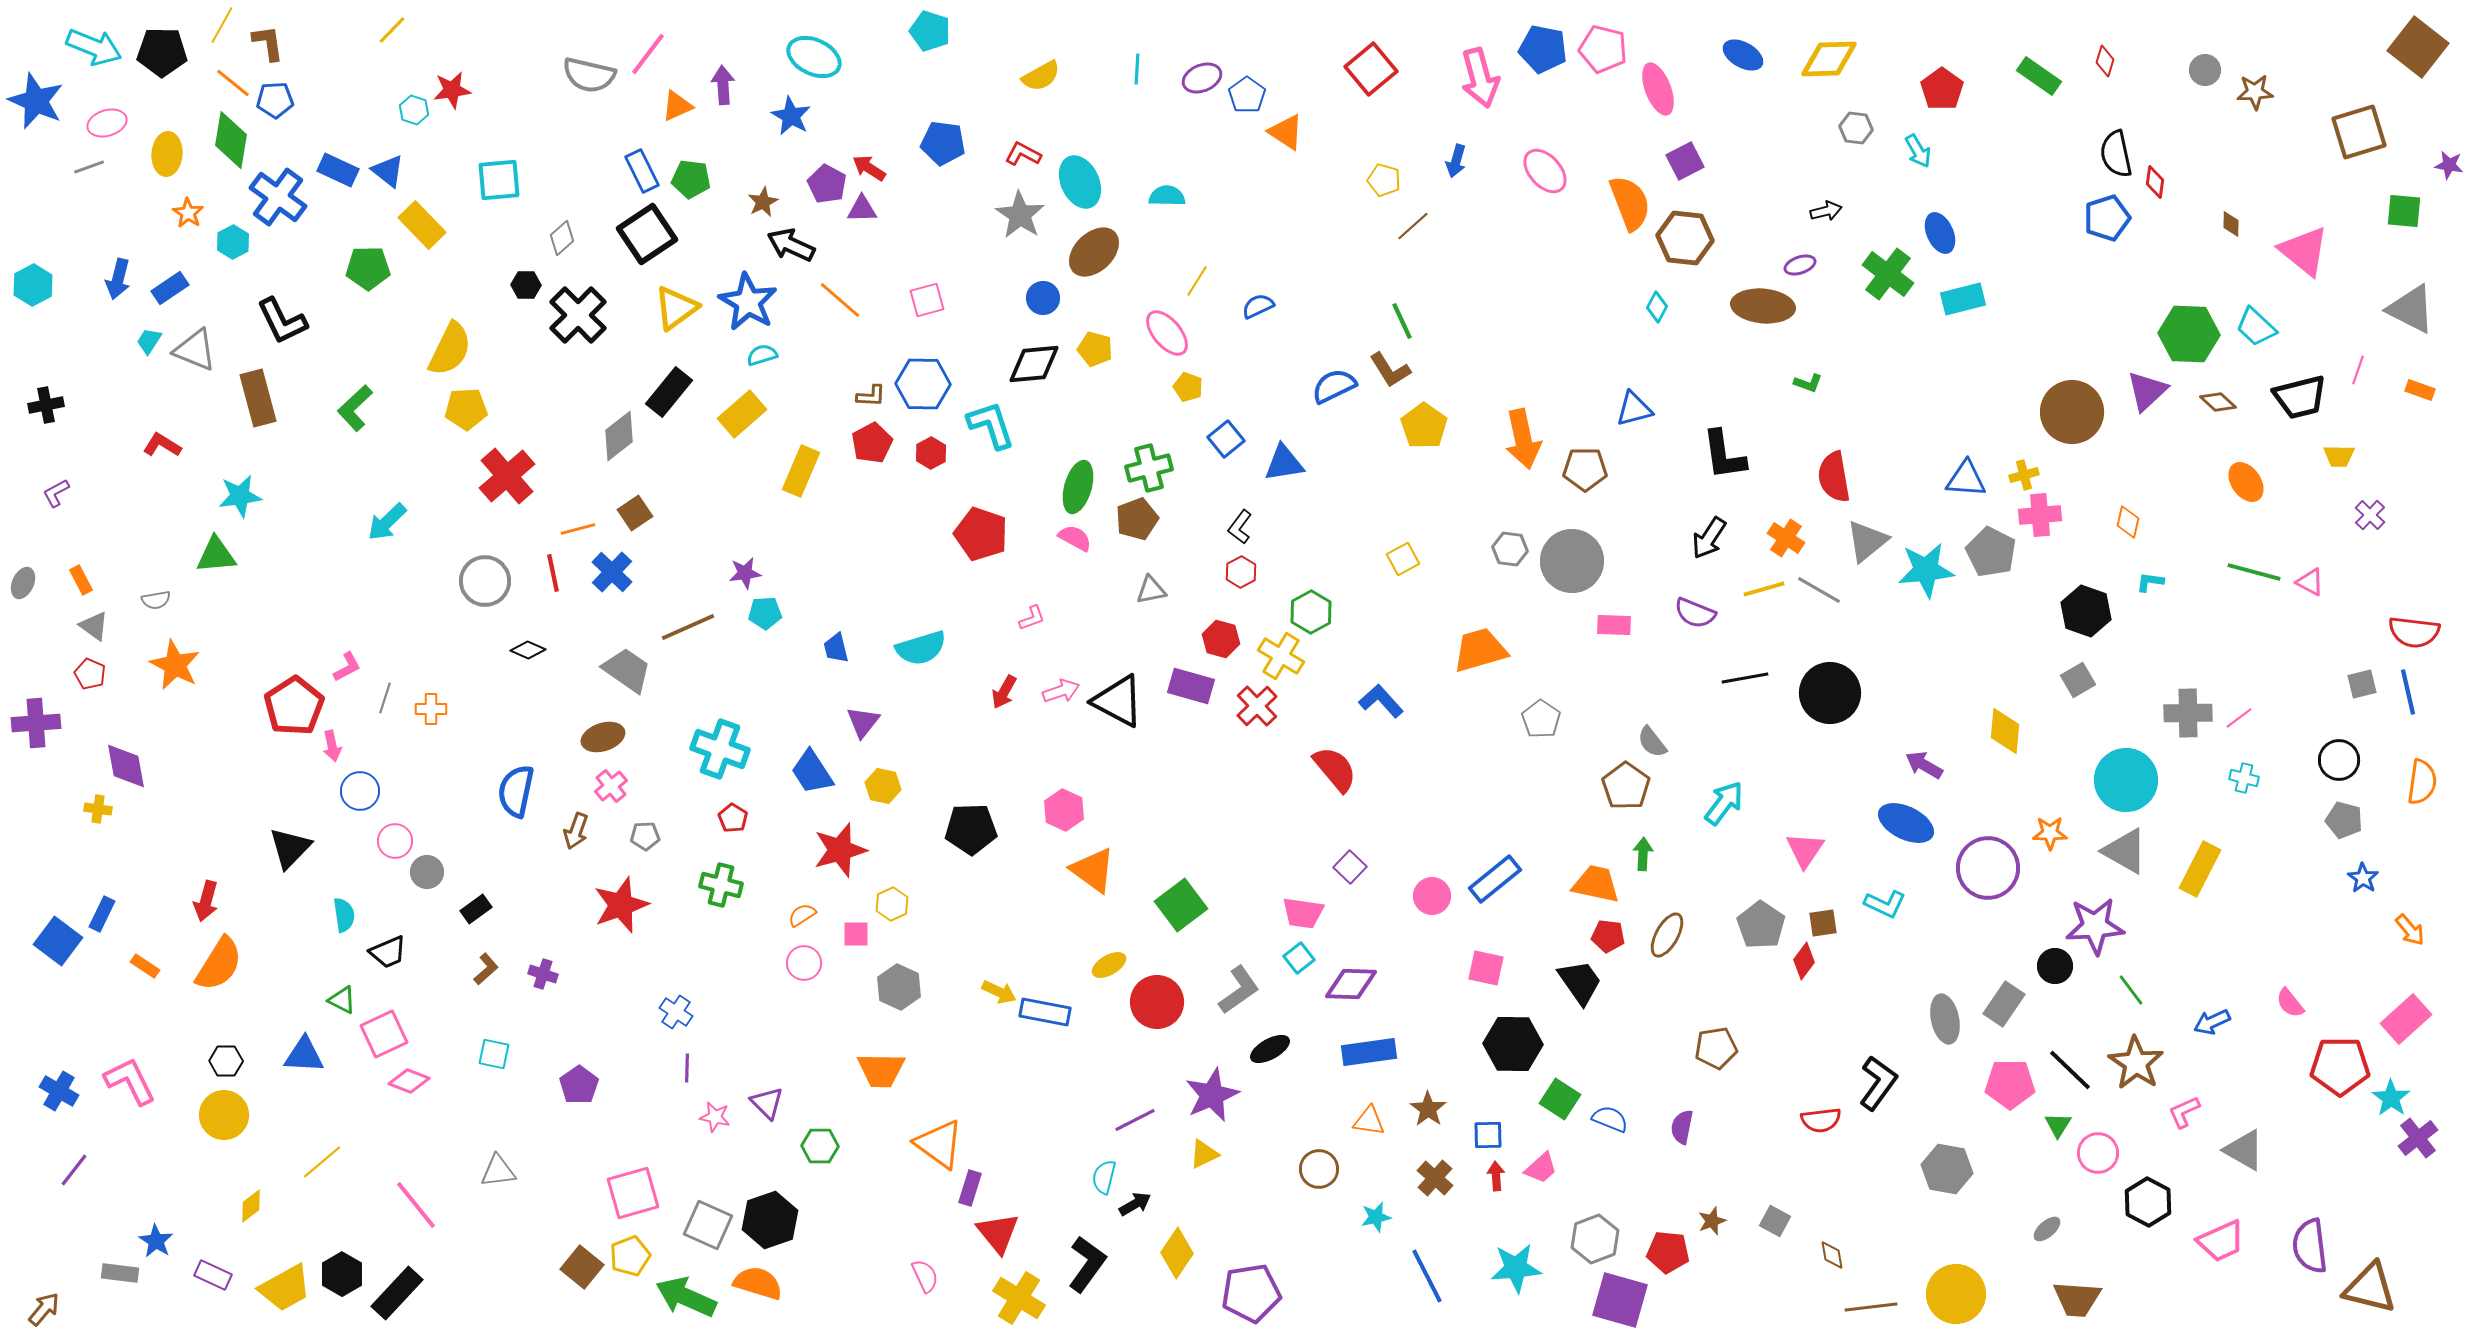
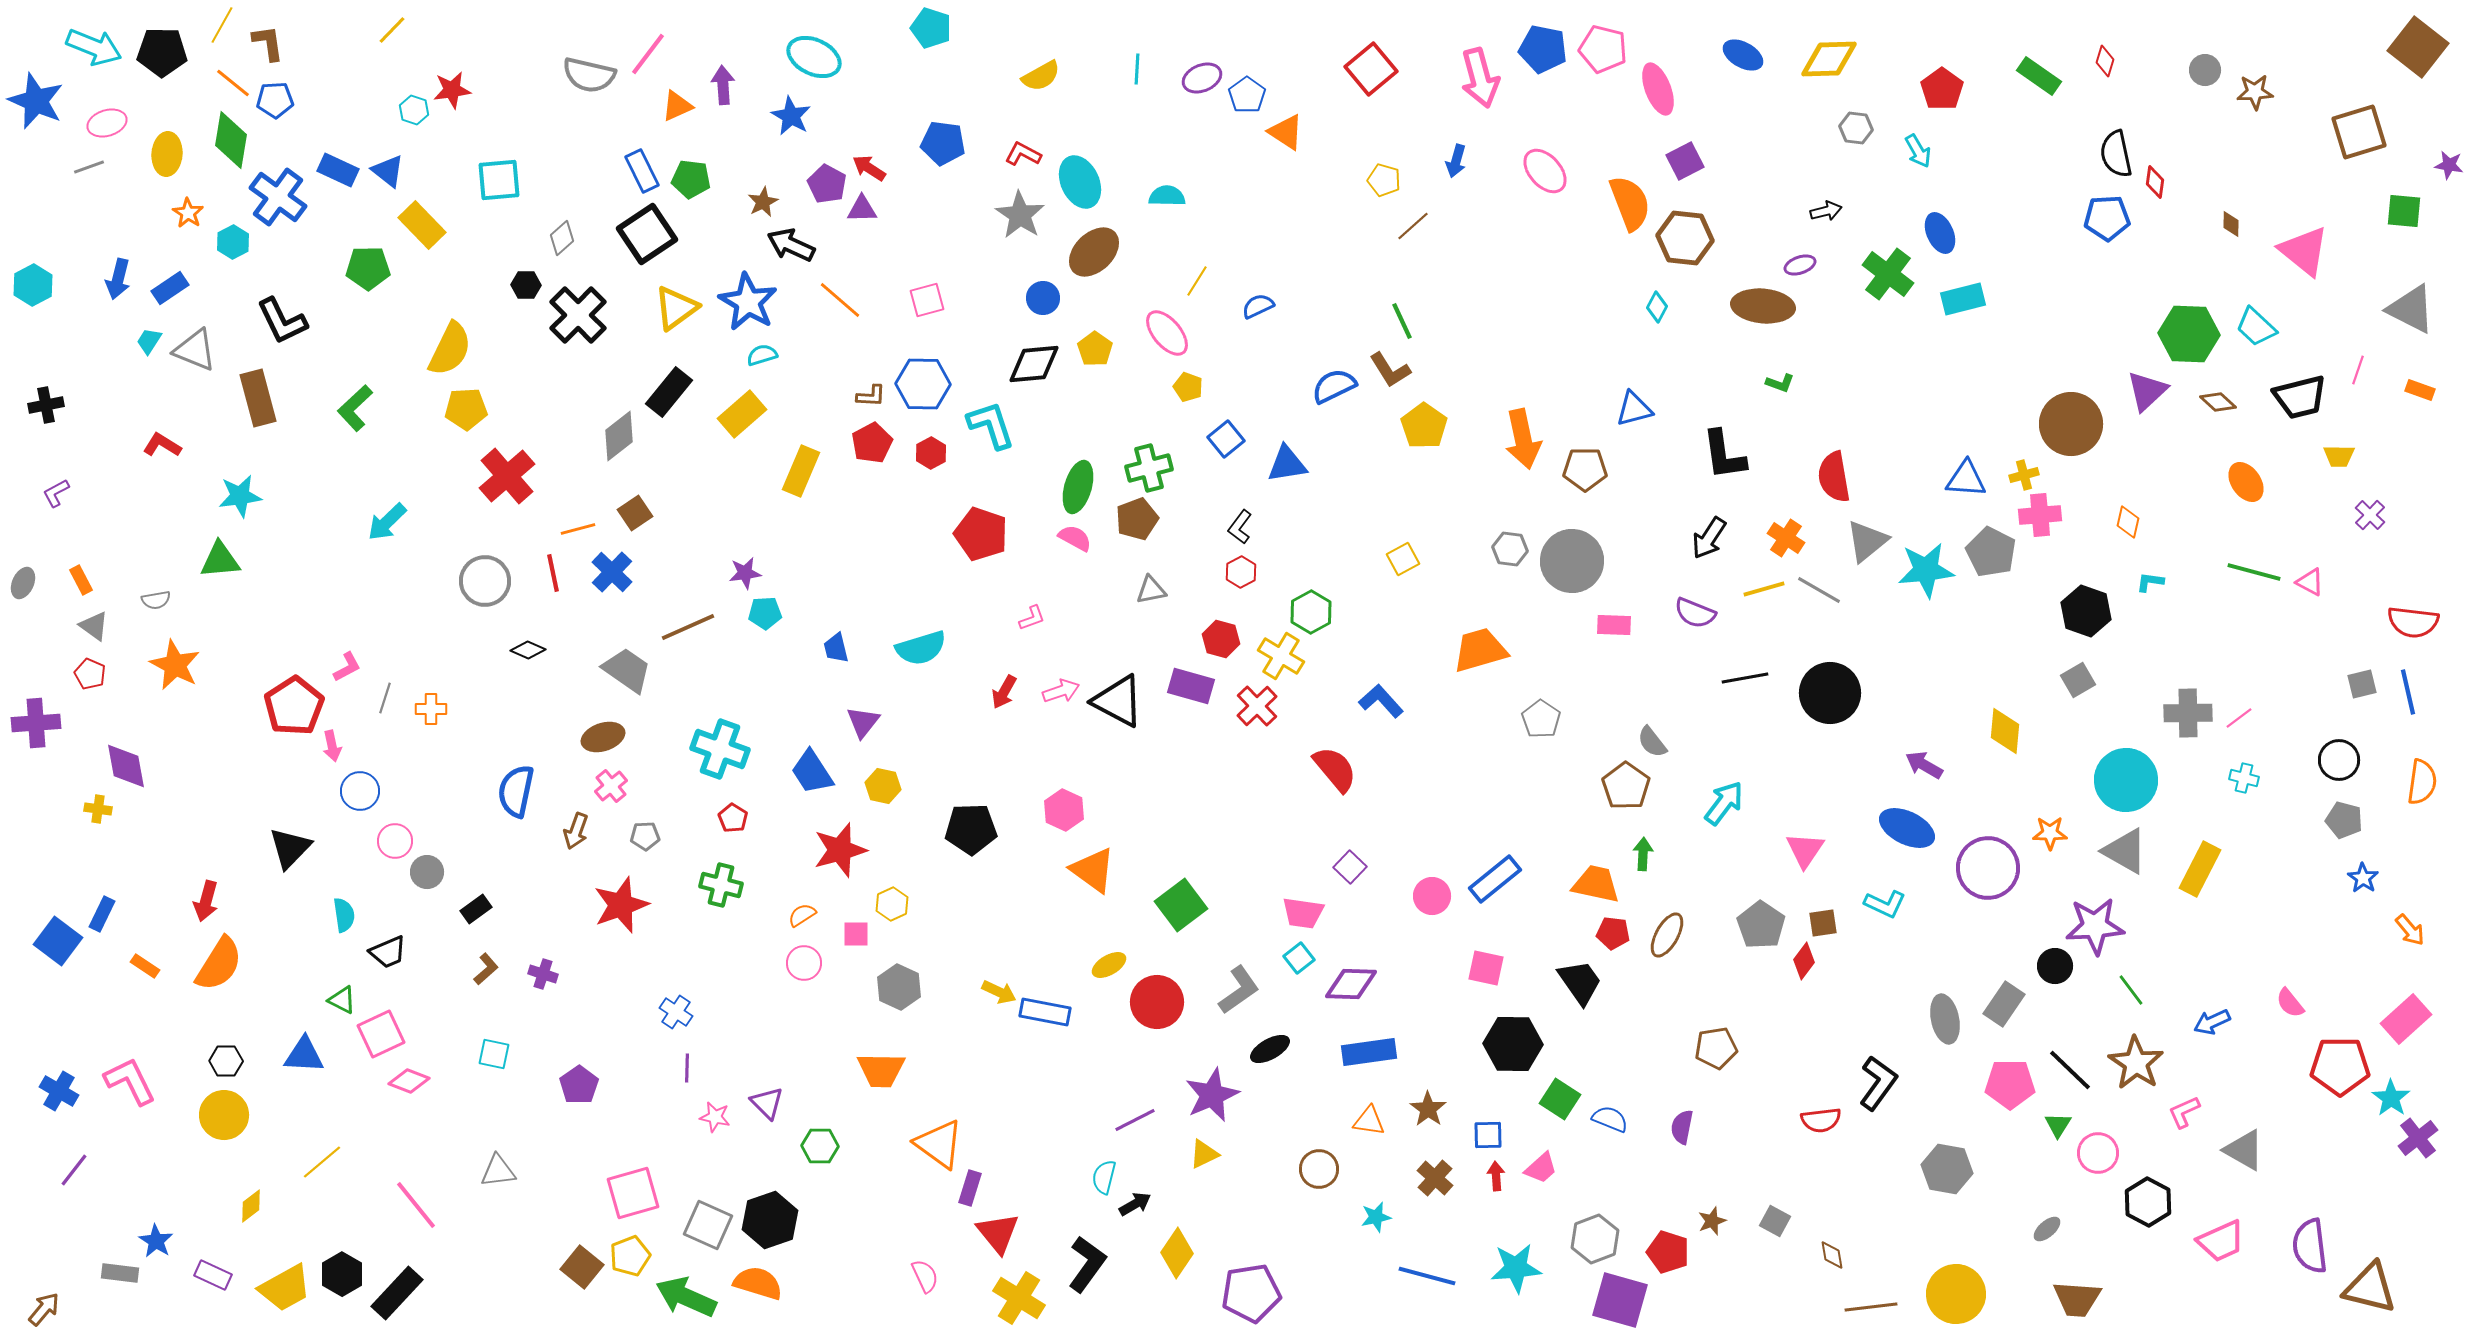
cyan pentagon at (930, 31): moved 1 px right, 3 px up
blue pentagon at (2107, 218): rotated 15 degrees clockwise
yellow pentagon at (1095, 349): rotated 20 degrees clockwise
green L-shape at (1808, 383): moved 28 px left
brown circle at (2072, 412): moved 1 px left, 12 px down
blue triangle at (1284, 463): moved 3 px right, 1 px down
green triangle at (216, 555): moved 4 px right, 5 px down
red semicircle at (2414, 632): moved 1 px left, 10 px up
blue ellipse at (1906, 823): moved 1 px right, 5 px down
red pentagon at (1608, 936): moved 5 px right, 3 px up
pink square at (384, 1034): moved 3 px left
red pentagon at (1668, 1252): rotated 12 degrees clockwise
blue line at (1427, 1276): rotated 48 degrees counterclockwise
